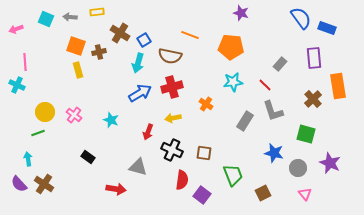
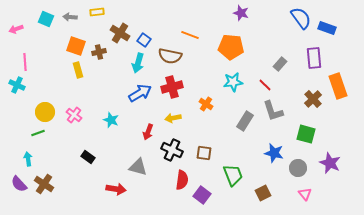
blue square at (144, 40): rotated 24 degrees counterclockwise
orange rectangle at (338, 86): rotated 10 degrees counterclockwise
